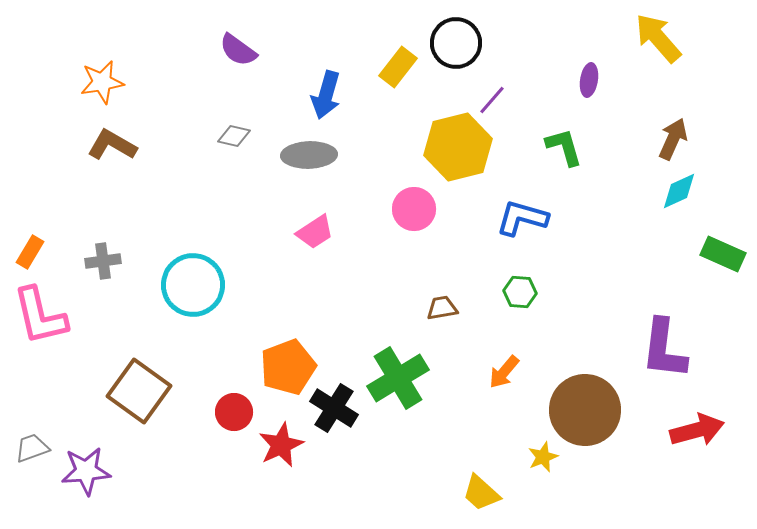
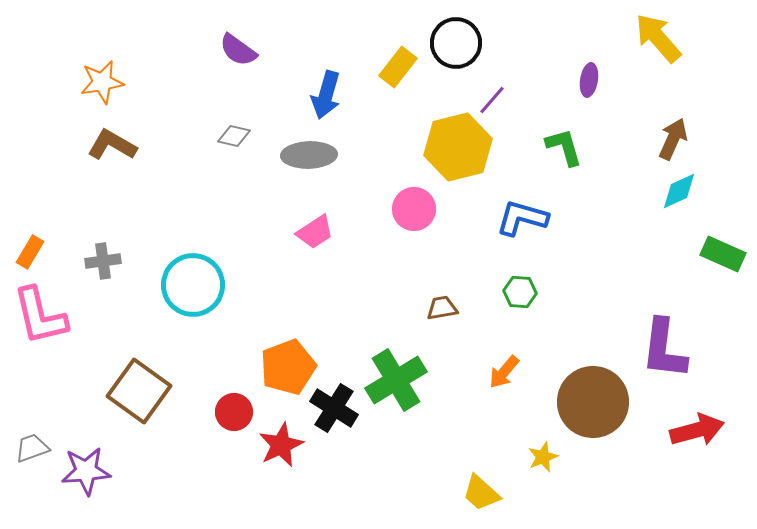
green cross: moved 2 px left, 2 px down
brown circle: moved 8 px right, 8 px up
